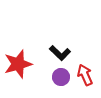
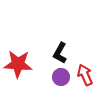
black L-shape: rotated 75 degrees clockwise
red star: rotated 20 degrees clockwise
